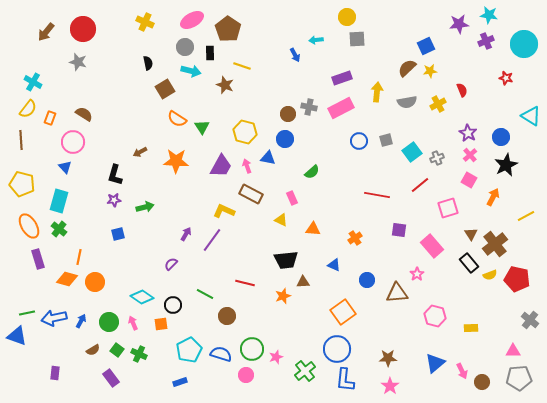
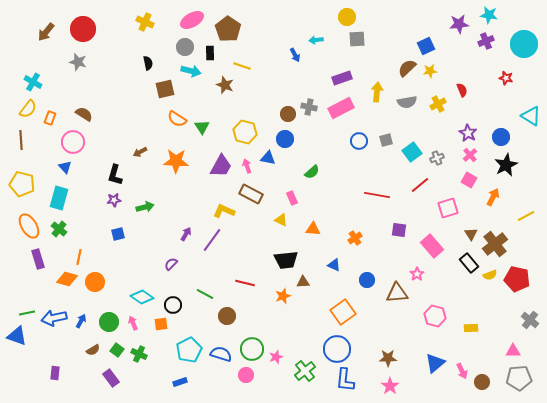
brown square at (165, 89): rotated 18 degrees clockwise
cyan rectangle at (59, 201): moved 3 px up
